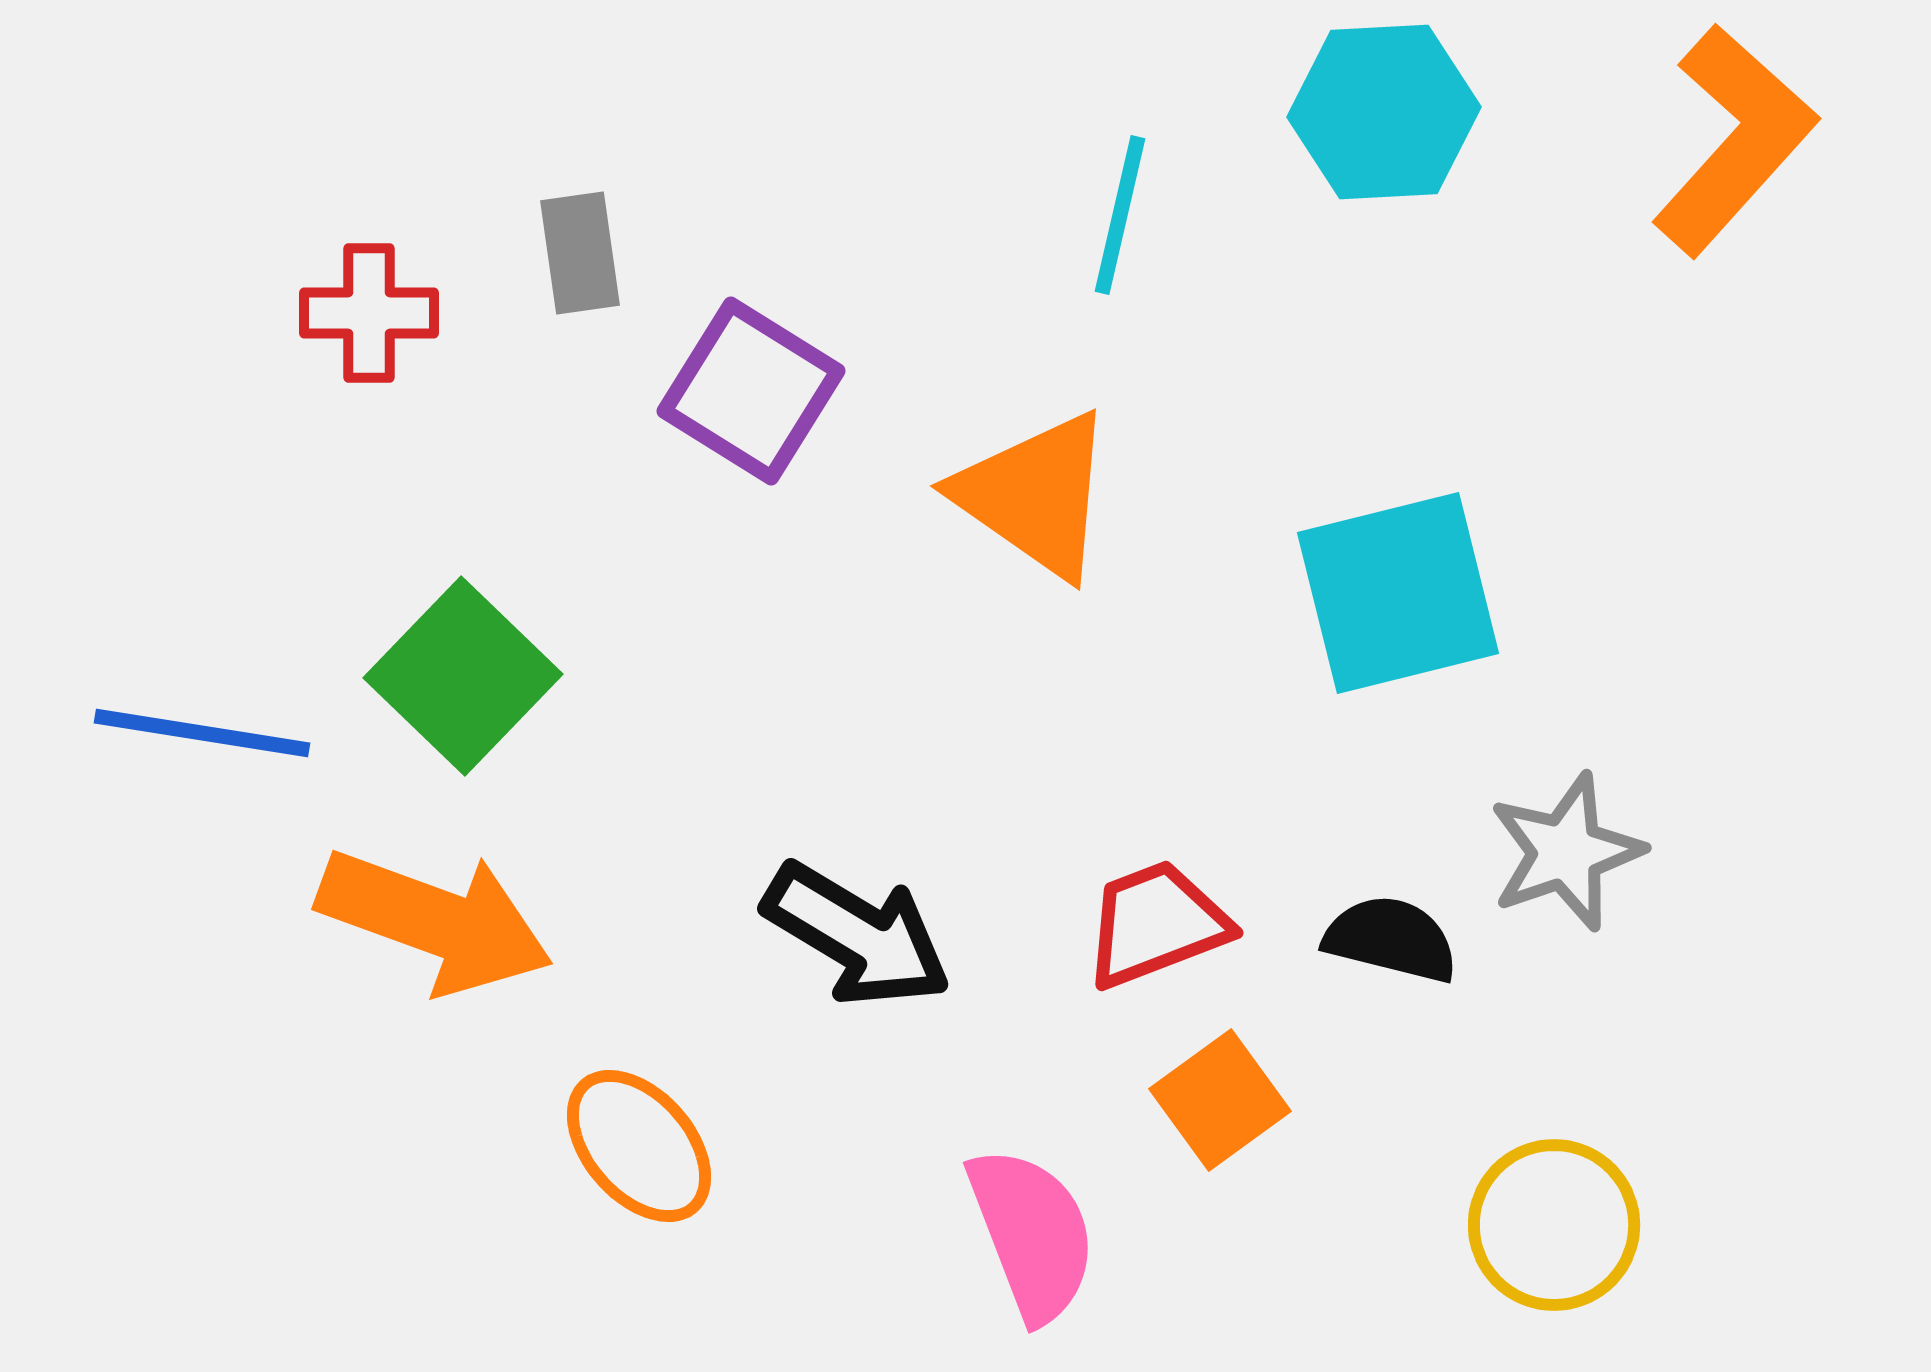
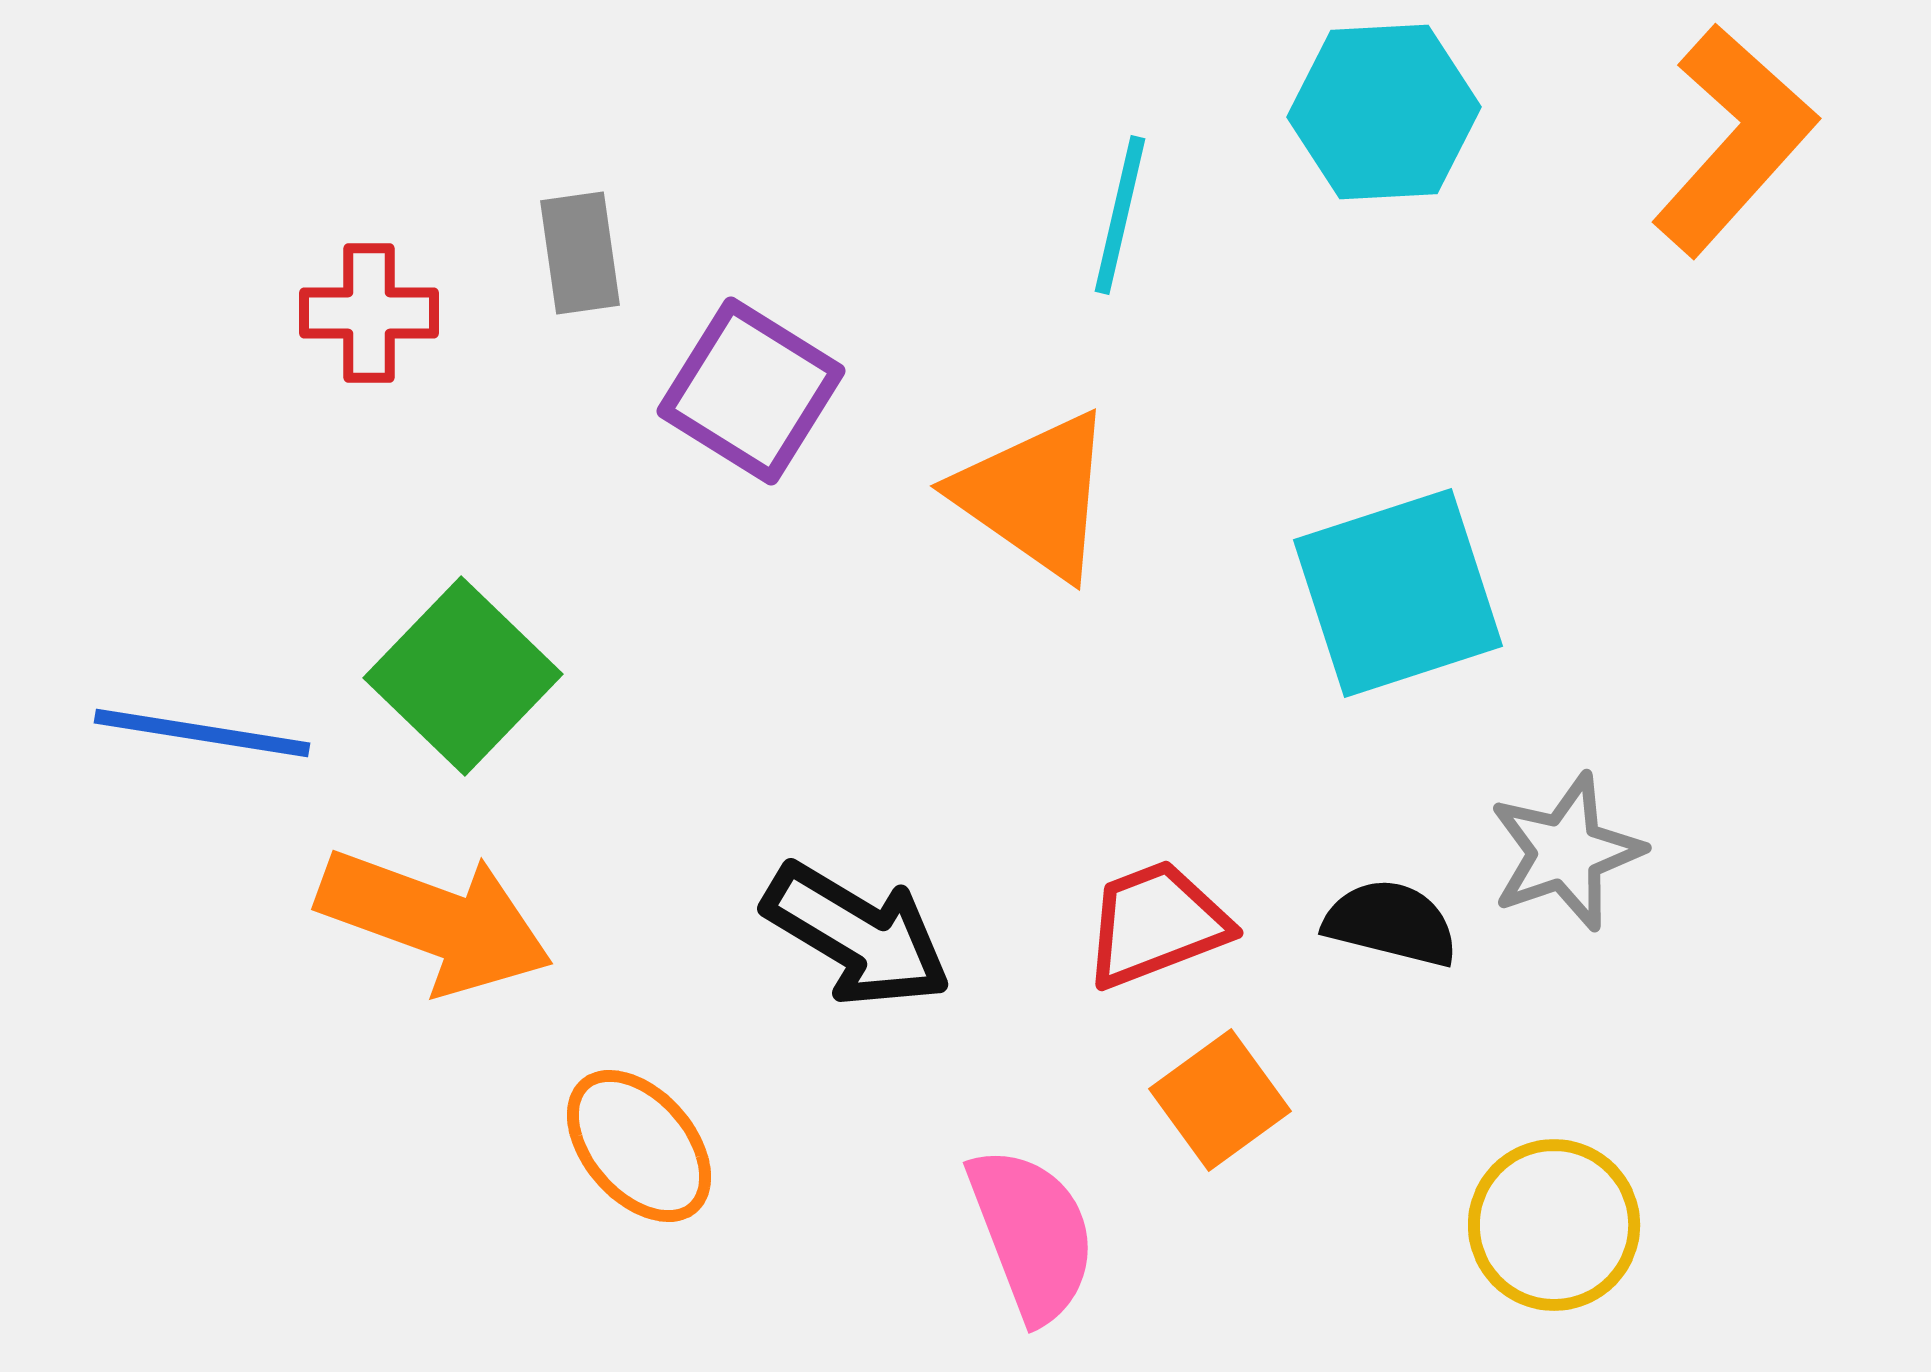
cyan square: rotated 4 degrees counterclockwise
black semicircle: moved 16 px up
